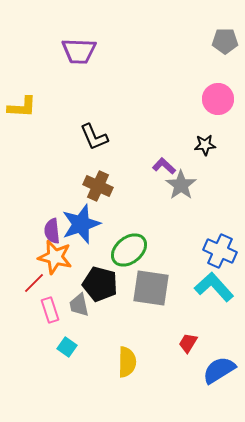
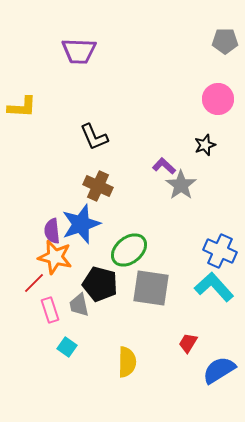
black star: rotated 15 degrees counterclockwise
